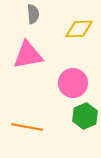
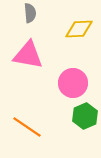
gray semicircle: moved 3 px left, 1 px up
pink triangle: rotated 20 degrees clockwise
orange line: rotated 24 degrees clockwise
